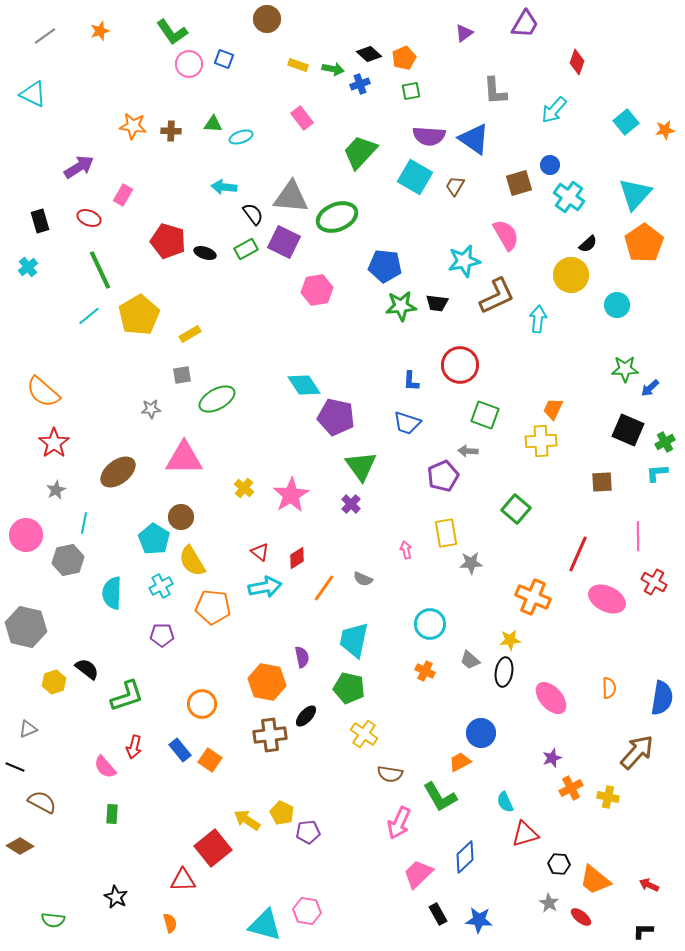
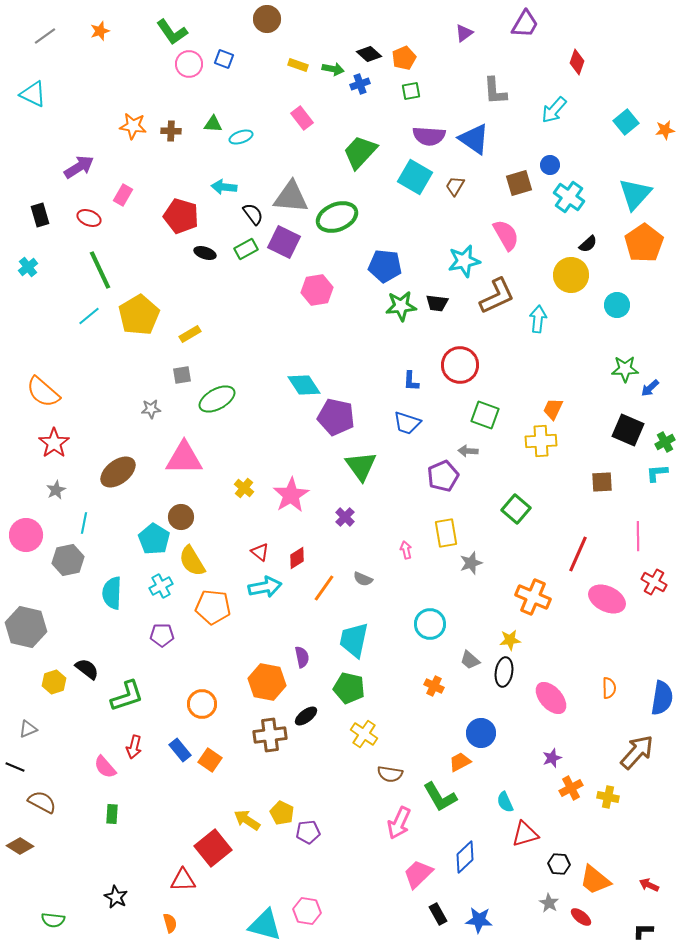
black rectangle at (40, 221): moved 6 px up
red pentagon at (168, 241): moved 13 px right, 25 px up
purple cross at (351, 504): moved 6 px left, 13 px down
gray star at (471, 563): rotated 15 degrees counterclockwise
orange cross at (425, 671): moved 9 px right, 15 px down
black ellipse at (306, 716): rotated 10 degrees clockwise
